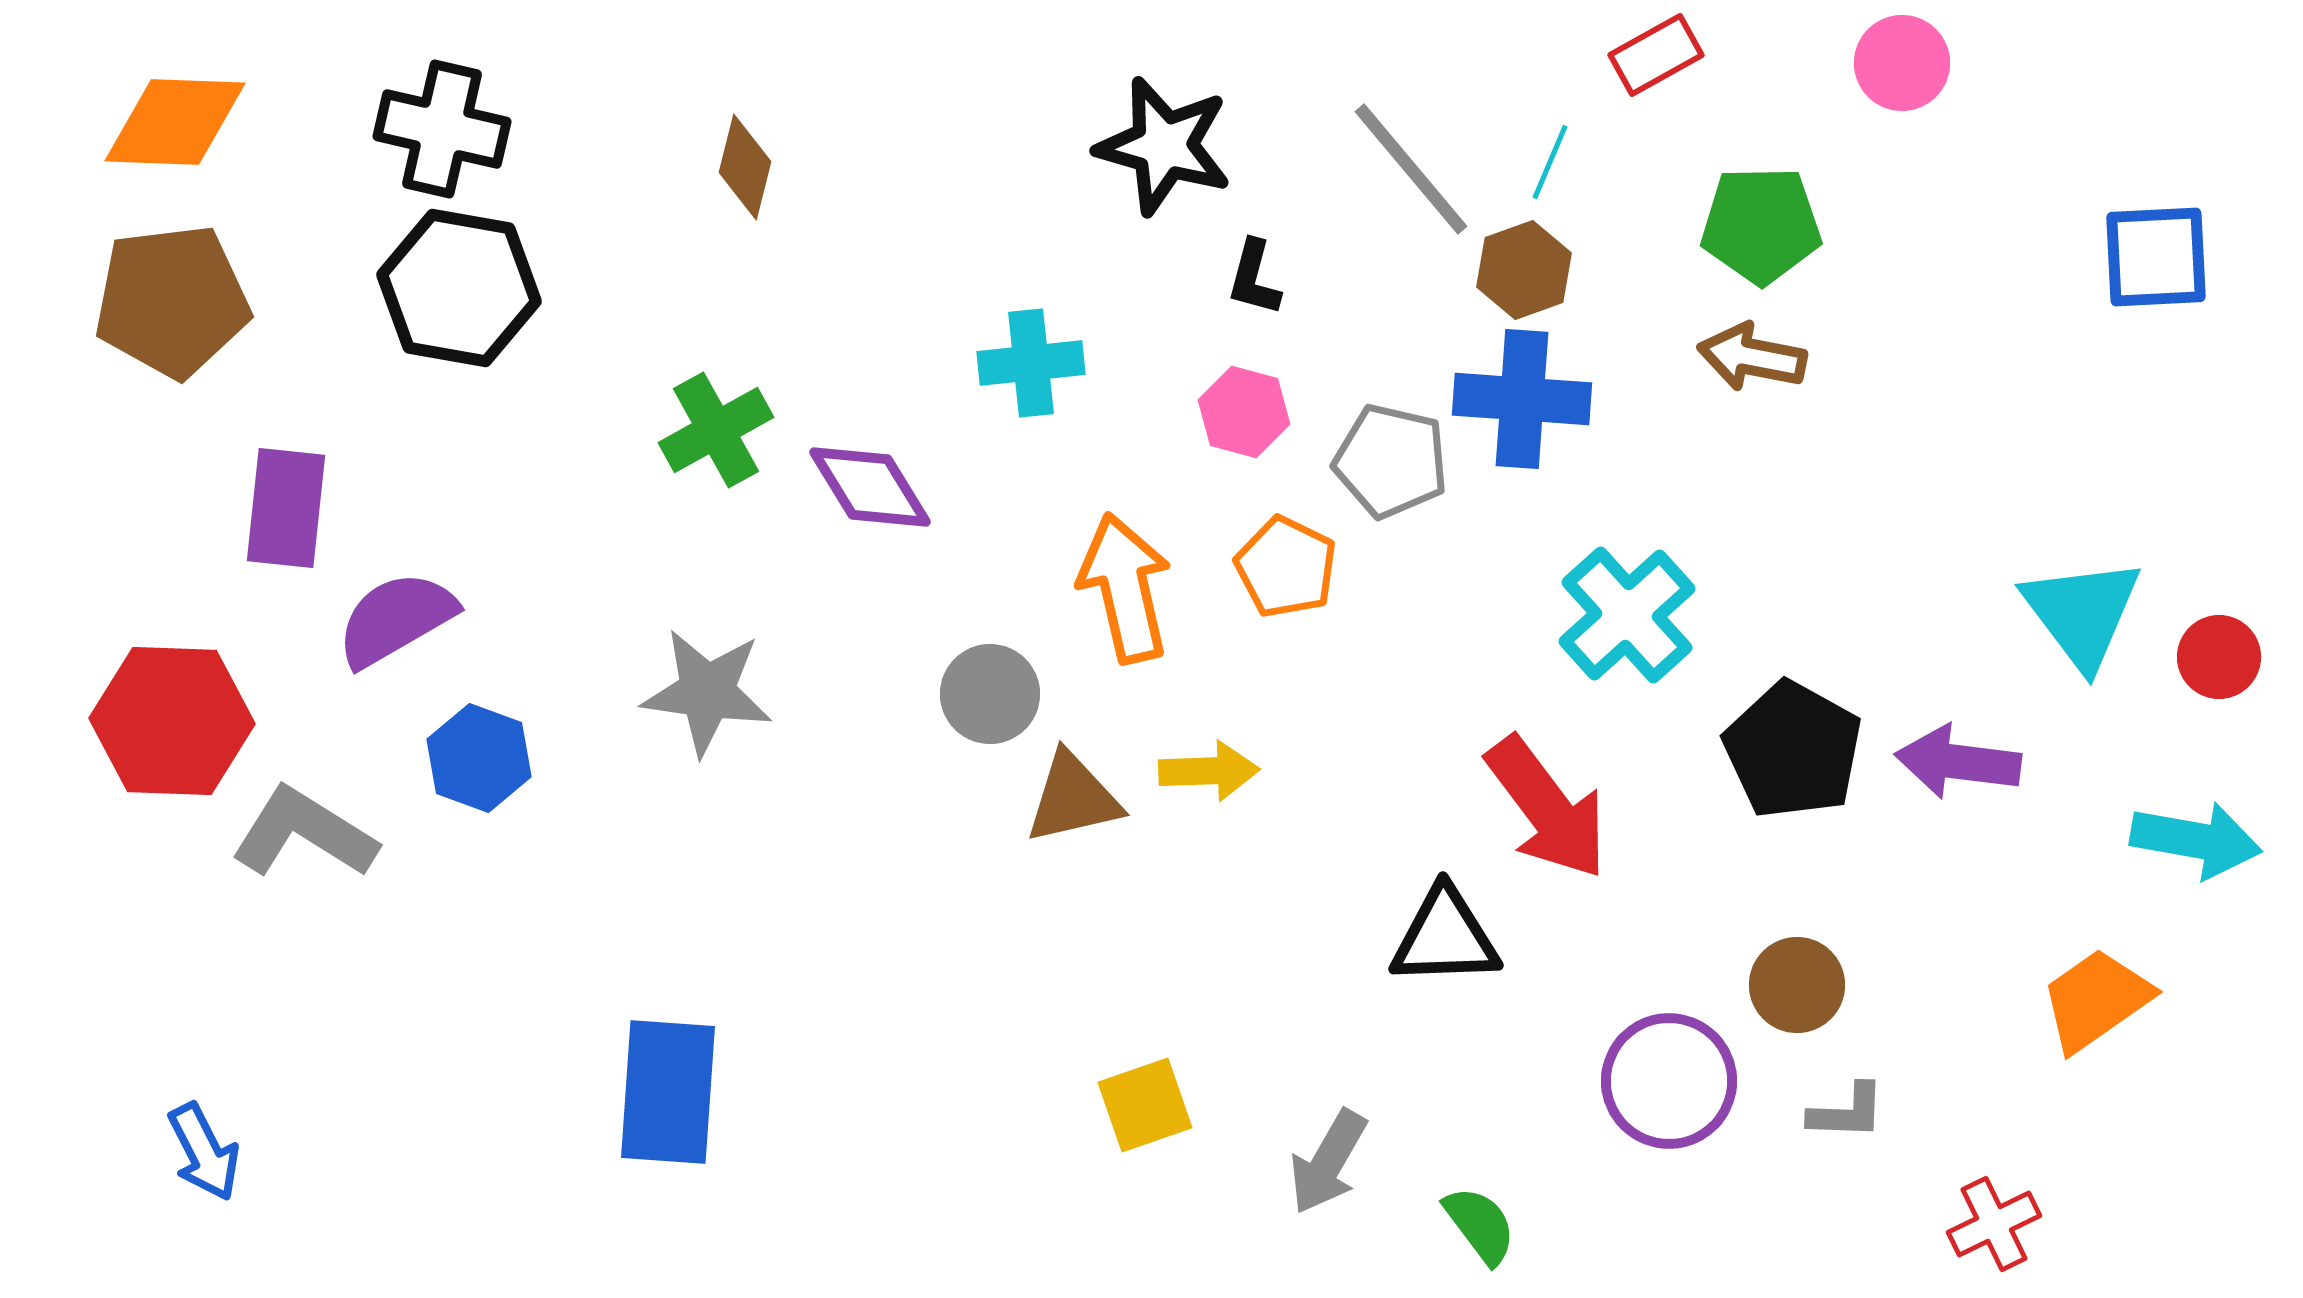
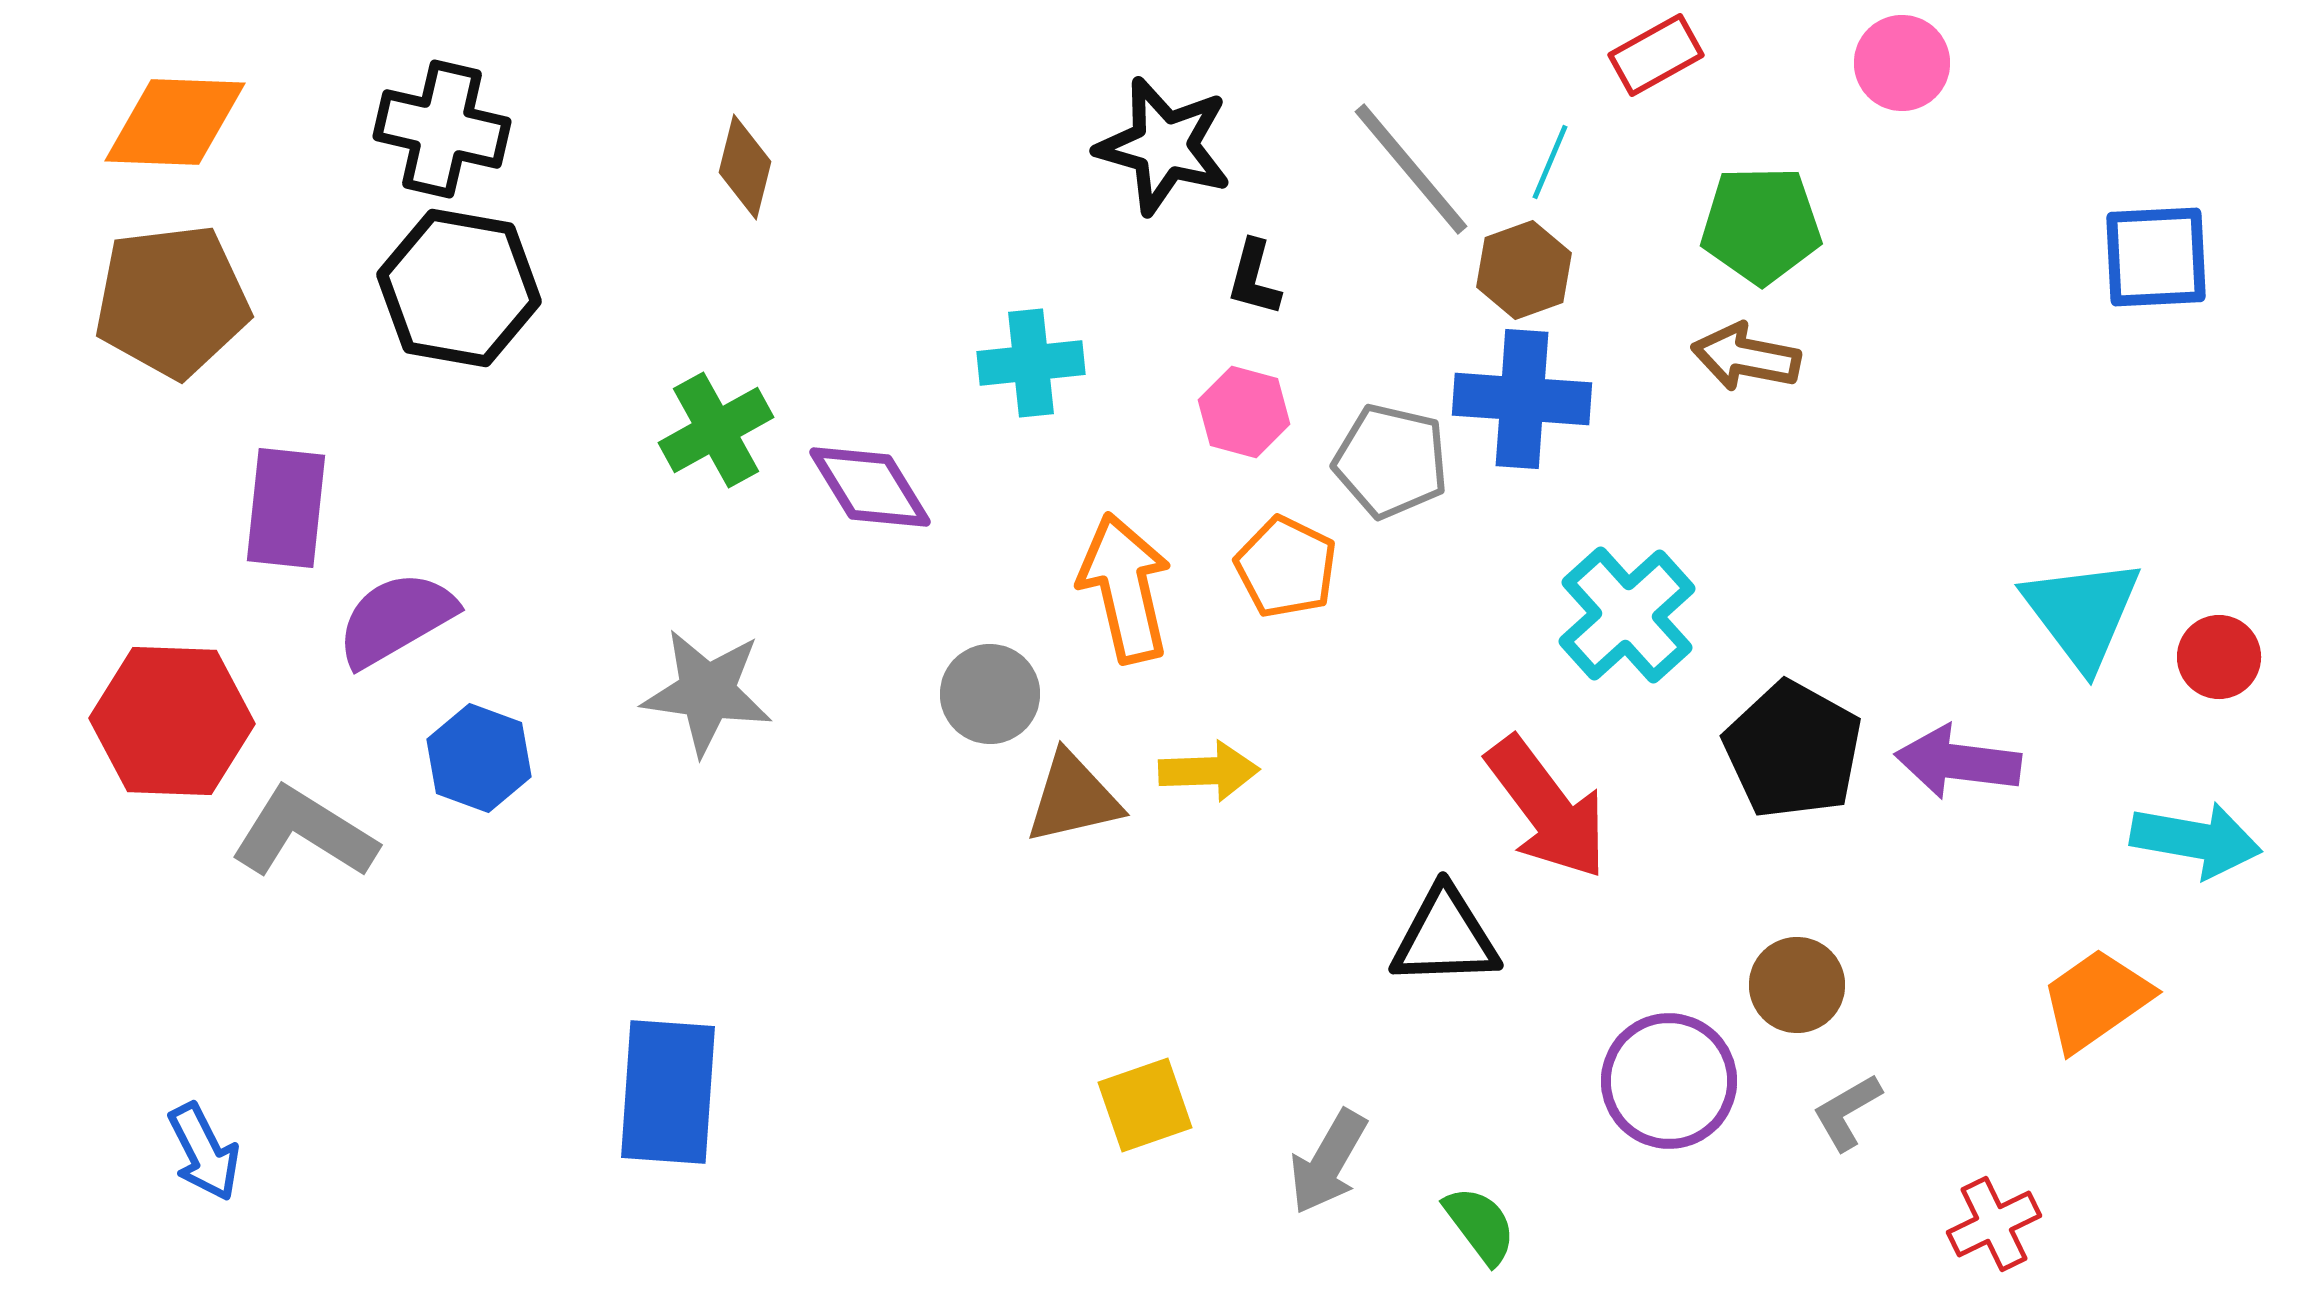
brown arrow at (1752, 357): moved 6 px left
gray L-shape at (1847, 1112): rotated 148 degrees clockwise
